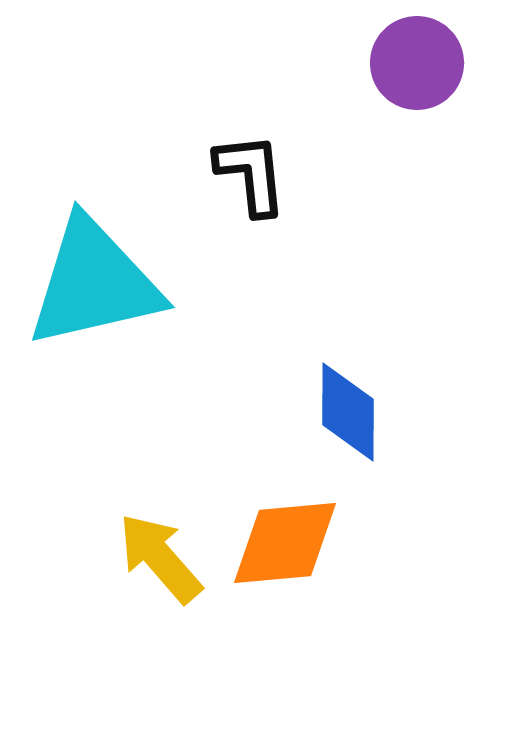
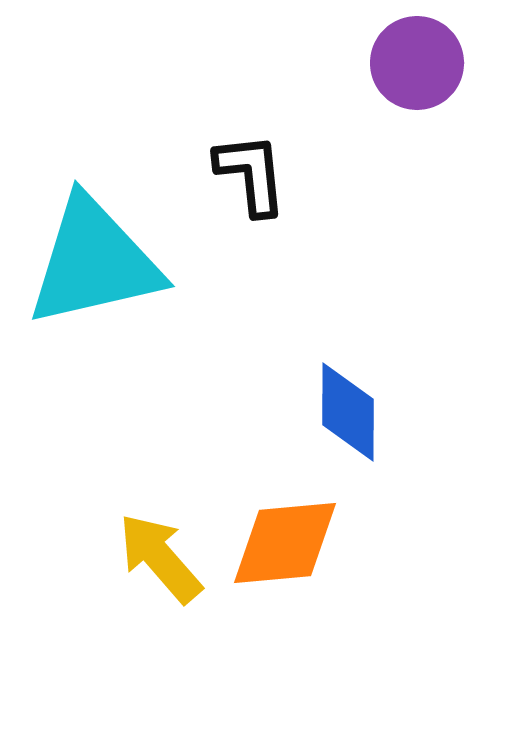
cyan triangle: moved 21 px up
